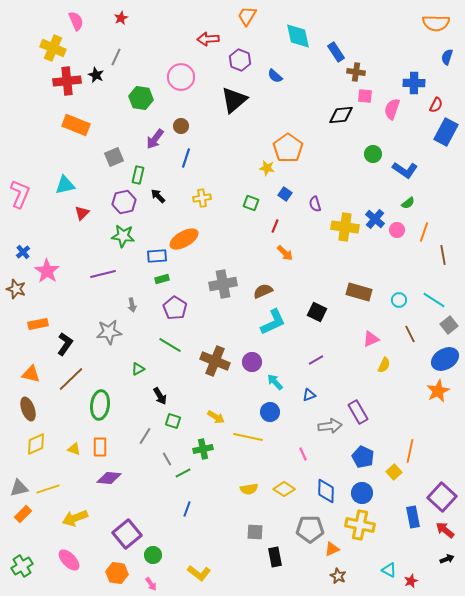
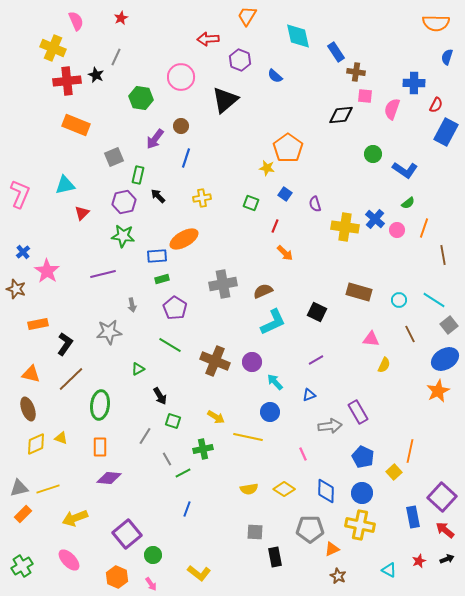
black triangle at (234, 100): moved 9 px left
orange line at (424, 232): moved 4 px up
pink triangle at (371, 339): rotated 30 degrees clockwise
yellow triangle at (74, 449): moved 13 px left, 11 px up
orange hexagon at (117, 573): moved 4 px down; rotated 15 degrees clockwise
red star at (411, 581): moved 8 px right, 20 px up
